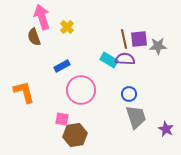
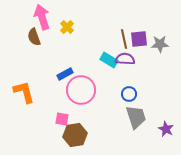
gray star: moved 2 px right, 2 px up
blue rectangle: moved 3 px right, 8 px down
